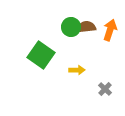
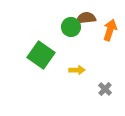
brown semicircle: moved 9 px up
